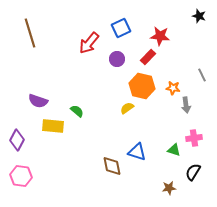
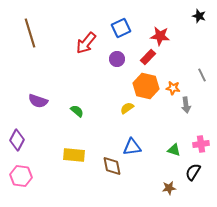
red arrow: moved 3 px left
orange hexagon: moved 4 px right
yellow rectangle: moved 21 px right, 29 px down
pink cross: moved 7 px right, 6 px down
blue triangle: moved 5 px left, 5 px up; rotated 24 degrees counterclockwise
